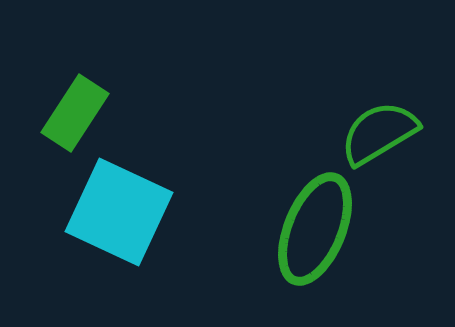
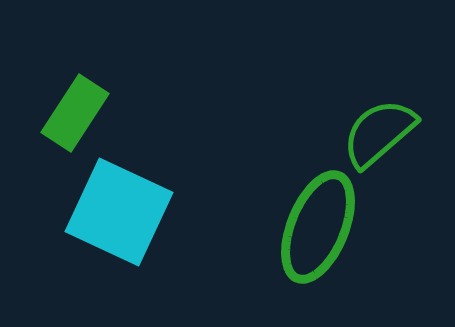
green semicircle: rotated 10 degrees counterclockwise
green ellipse: moved 3 px right, 2 px up
